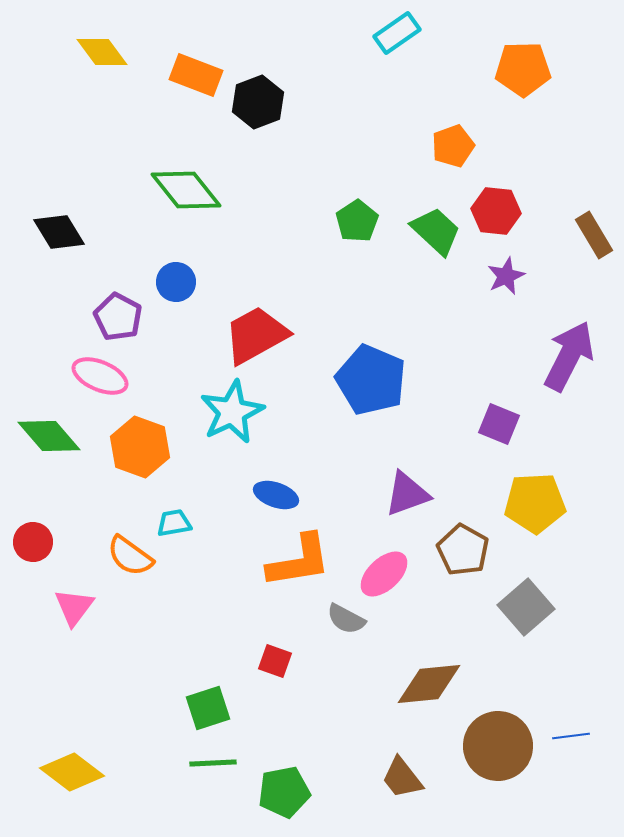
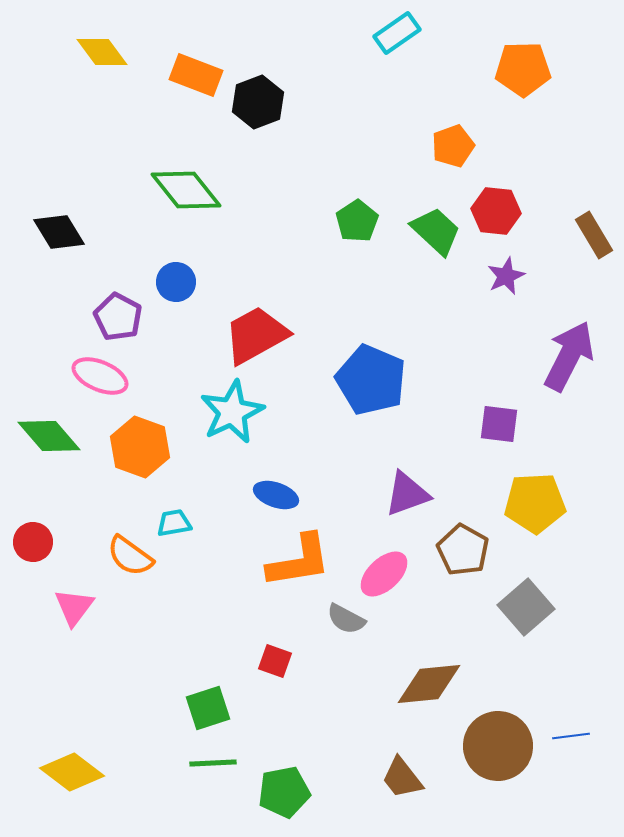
purple square at (499, 424): rotated 15 degrees counterclockwise
